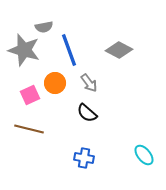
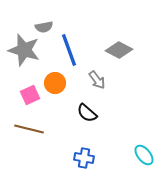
gray arrow: moved 8 px right, 3 px up
